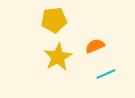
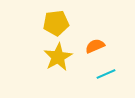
yellow pentagon: moved 2 px right, 3 px down
